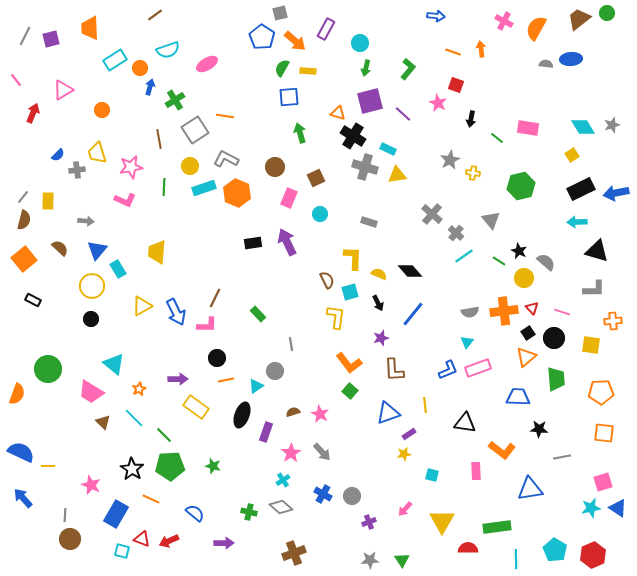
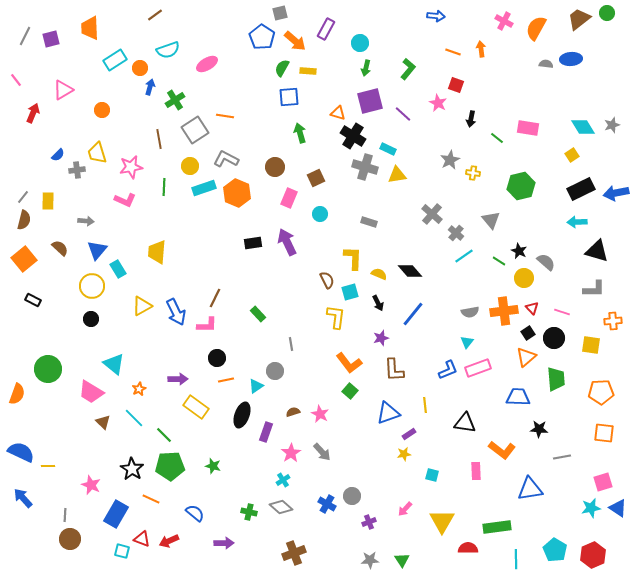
blue cross at (323, 494): moved 4 px right, 10 px down
